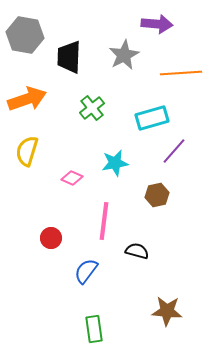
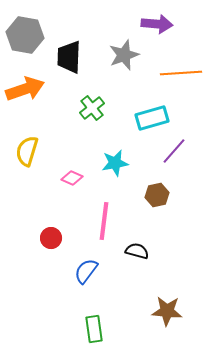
gray star: rotated 8 degrees clockwise
orange arrow: moved 2 px left, 10 px up
